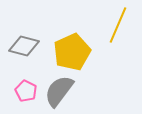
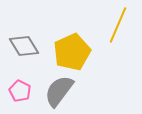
gray diamond: rotated 44 degrees clockwise
pink pentagon: moved 6 px left
